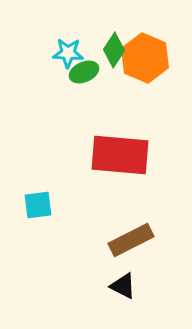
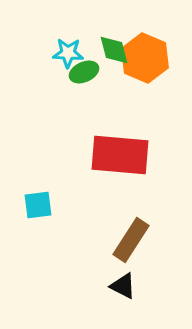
green diamond: rotated 48 degrees counterclockwise
brown rectangle: rotated 30 degrees counterclockwise
